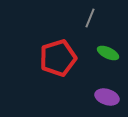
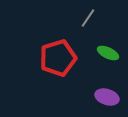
gray line: moved 2 px left; rotated 12 degrees clockwise
